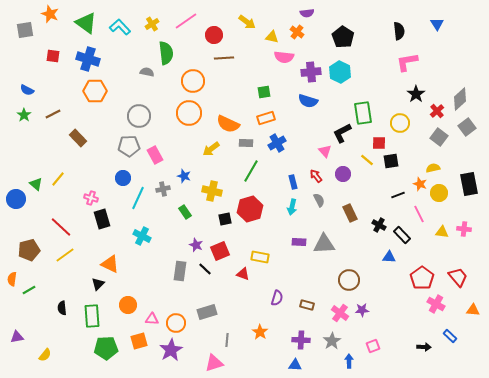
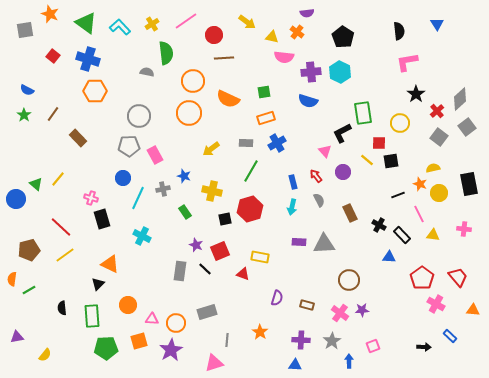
red square at (53, 56): rotated 32 degrees clockwise
brown line at (53, 114): rotated 28 degrees counterclockwise
orange semicircle at (228, 124): moved 25 px up
purple circle at (343, 174): moved 2 px up
yellow triangle at (442, 232): moved 9 px left, 3 px down
